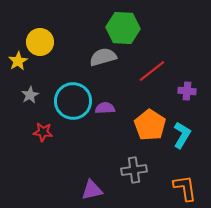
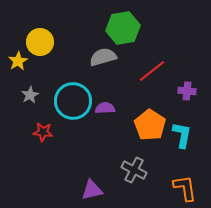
green hexagon: rotated 12 degrees counterclockwise
cyan L-shape: rotated 20 degrees counterclockwise
gray cross: rotated 35 degrees clockwise
